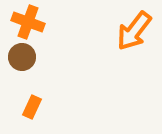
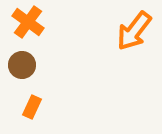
orange cross: rotated 16 degrees clockwise
brown circle: moved 8 px down
